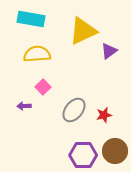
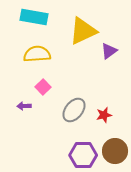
cyan rectangle: moved 3 px right, 2 px up
